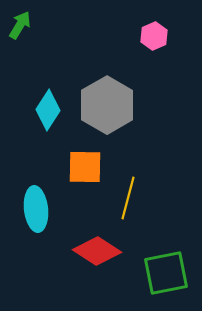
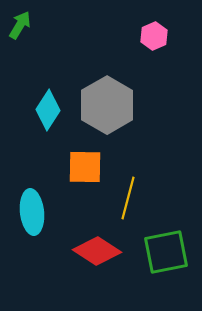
cyan ellipse: moved 4 px left, 3 px down
green square: moved 21 px up
